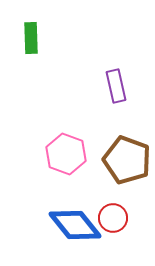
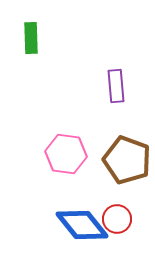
purple rectangle: rotated 8 degrees clockwise
pink hexagon: rotated 12 degrees counterclockwise
red circle: moved 4 px right, 1 px down
blue diamond: moved 7 px right
